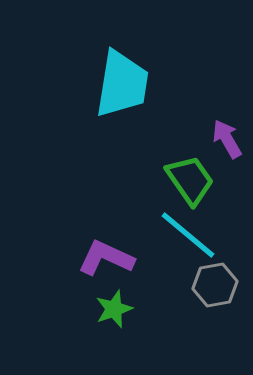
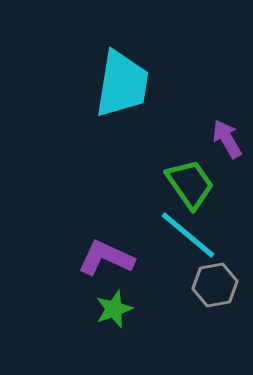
green trapezoid: moved 4 px down
